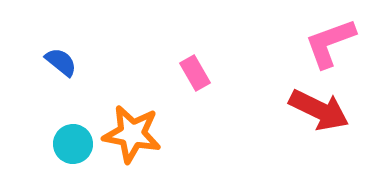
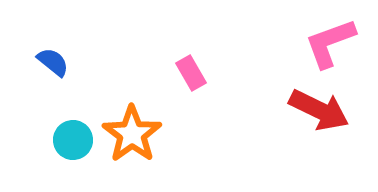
blue semicircle: moved 8 px left
pink rectangle: moved 4 px left
orange star: rotated 26 degrees clockwise
cyan circle: moved 4 px up
